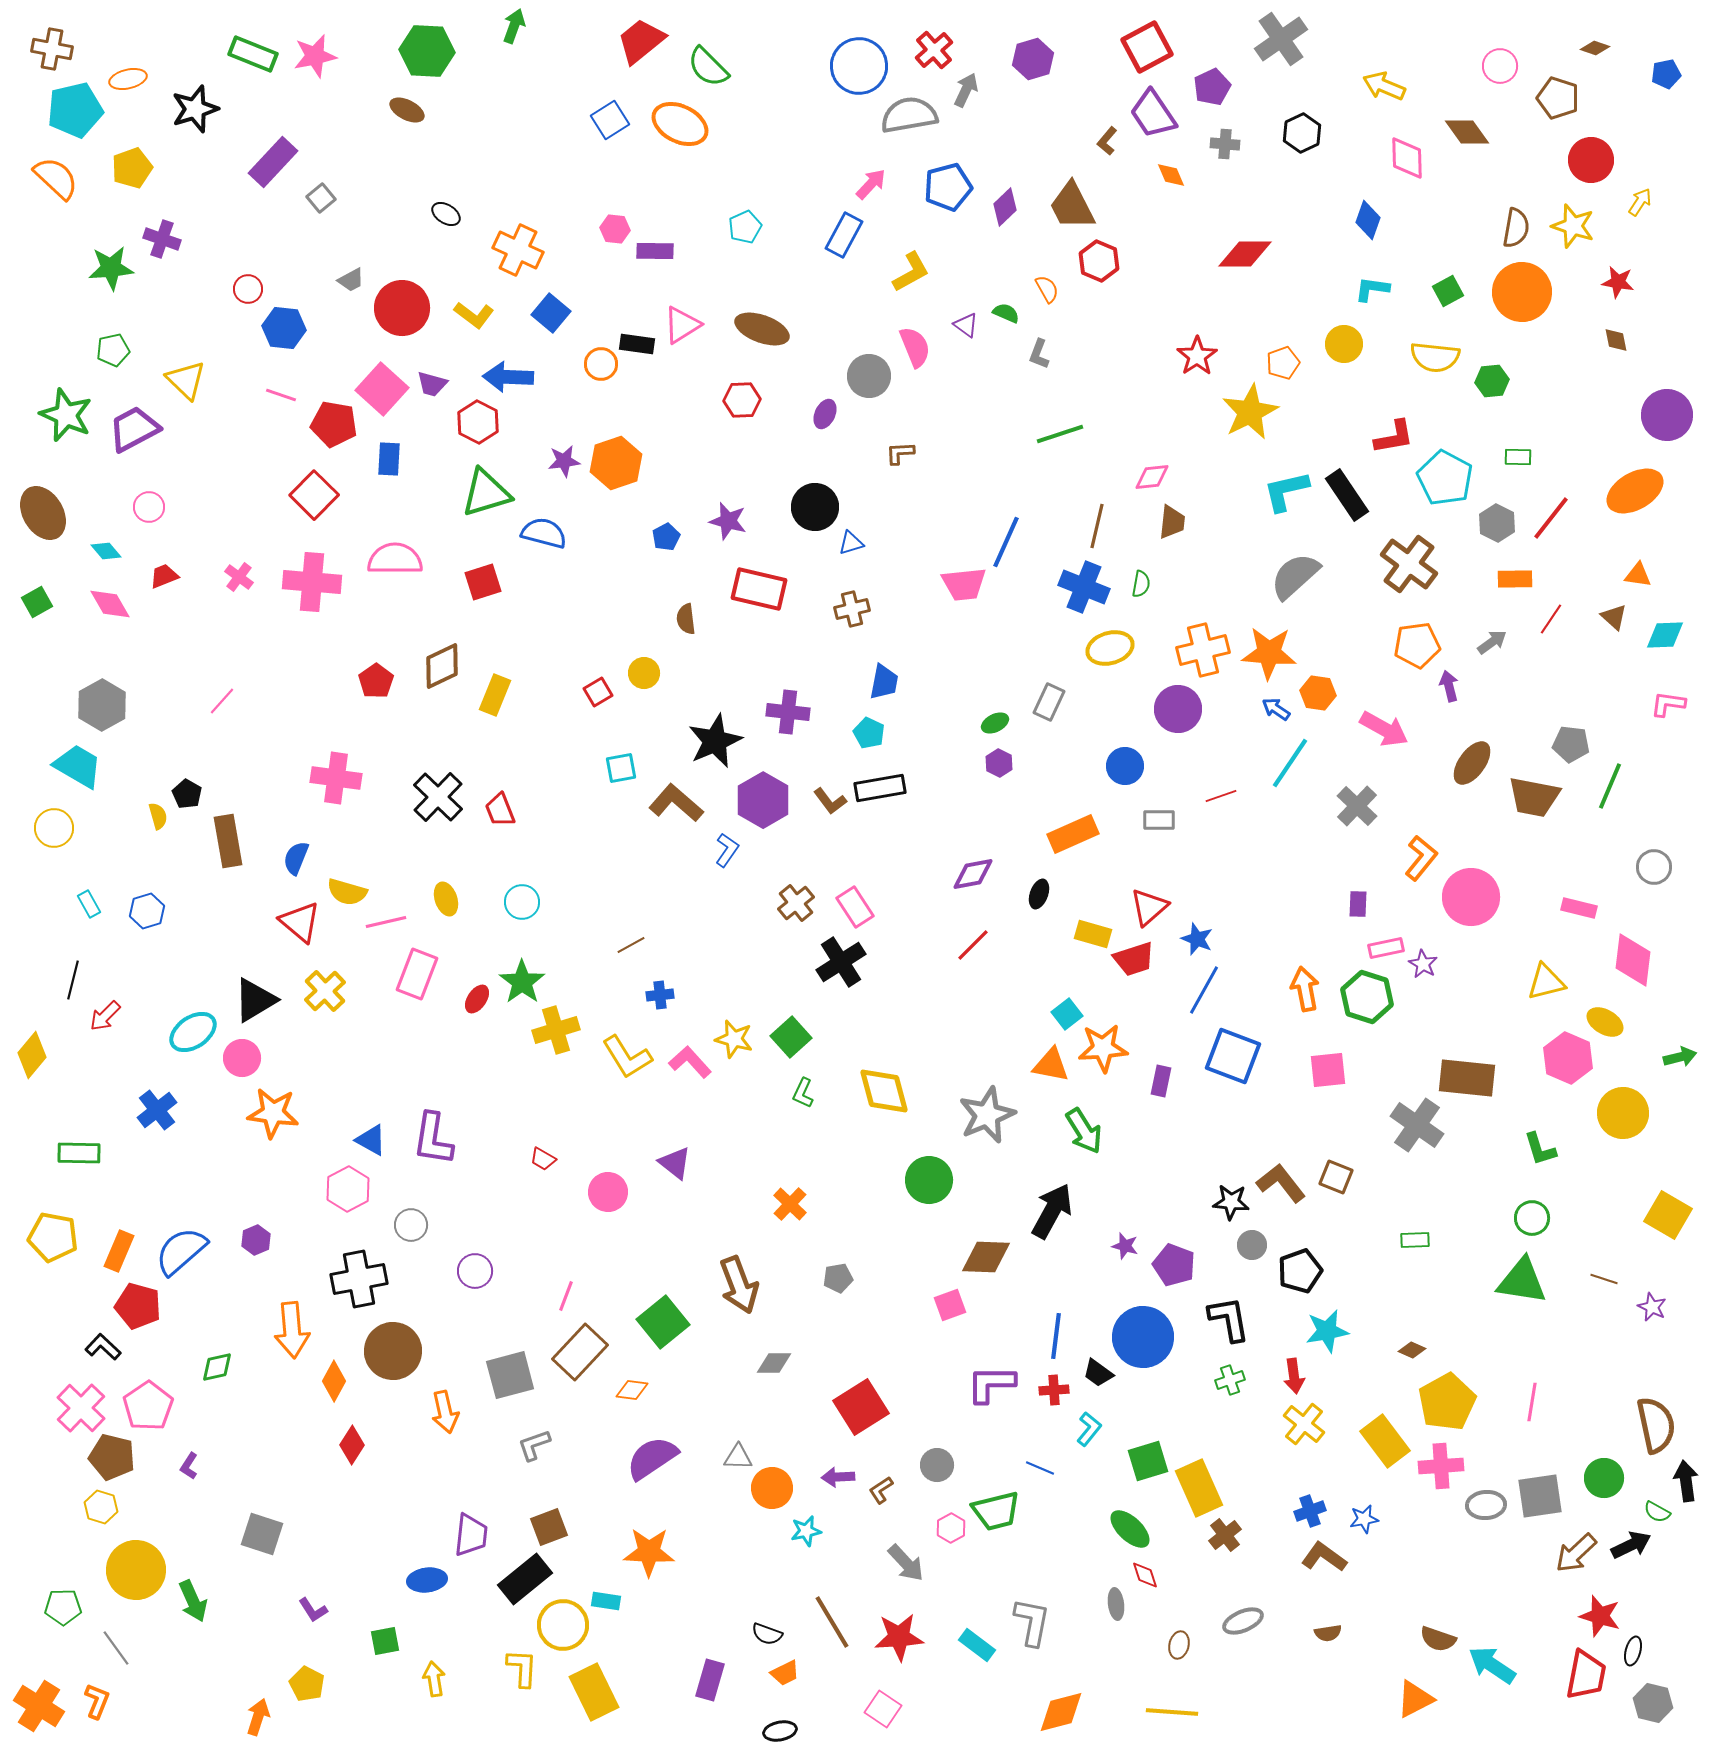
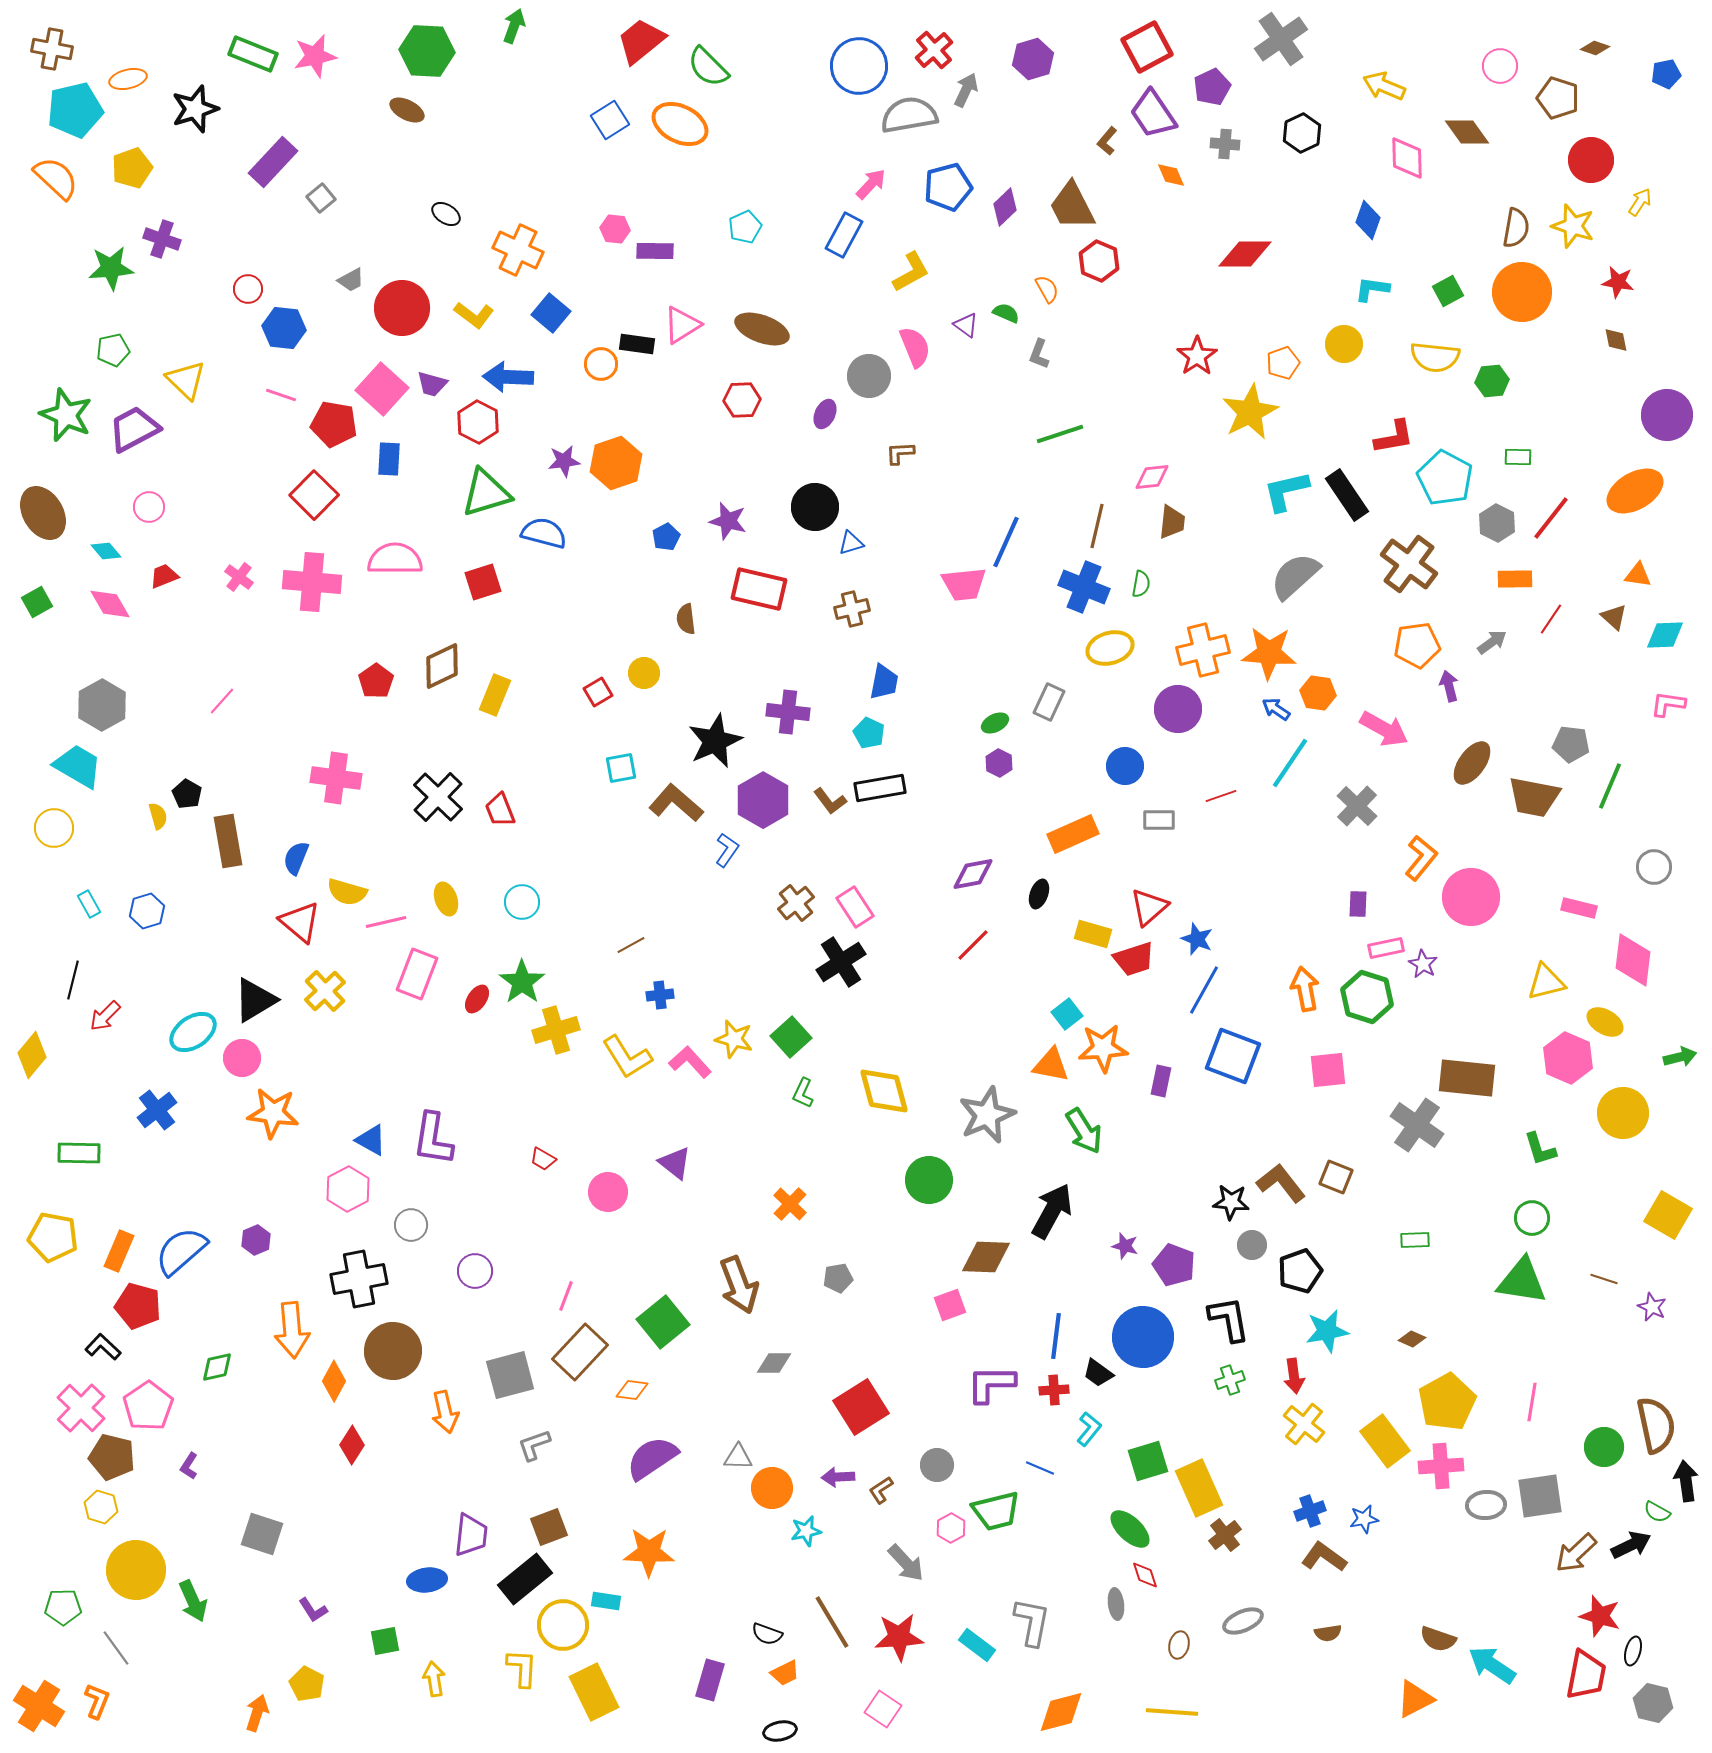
brown diamond at (1412, 1350): moved 11 px up
green circle at (1604, 1478): moved 31 px up
orange arrow at (258, 1717): moved 1 px left, 4 px up
